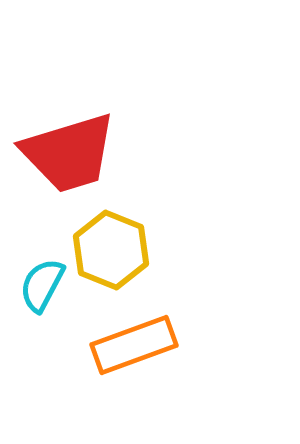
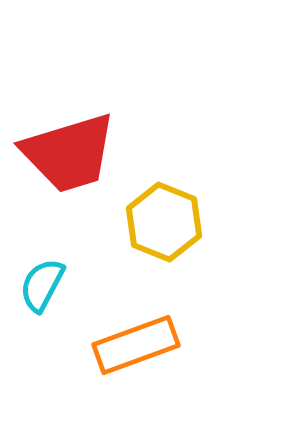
yellow hexagon: moved 53 px right, 28 px up
orange rectangle: moved 2 px right
